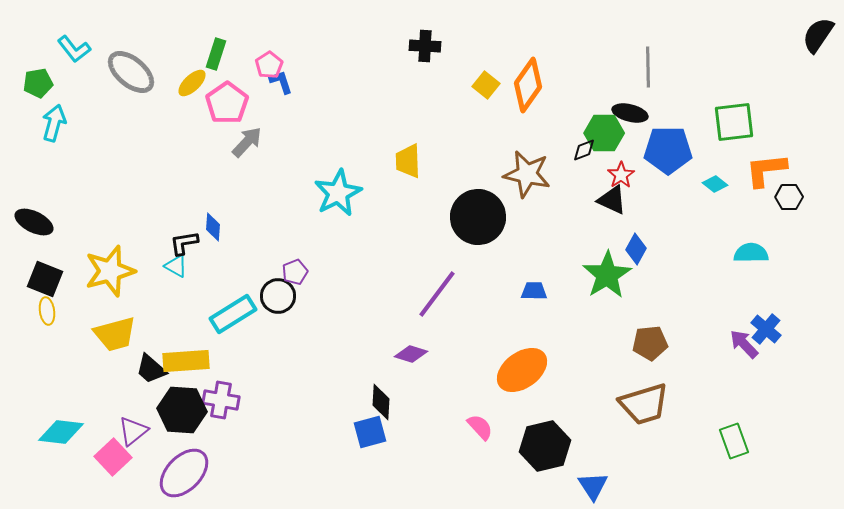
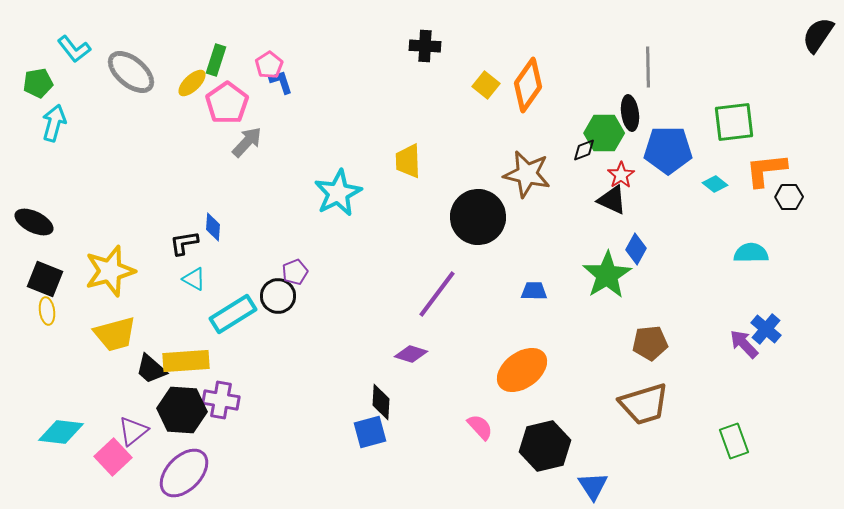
green rectangle at (216, 54): moved 6 px down
black ellipse at (630, 113): rotated 68 degrees clockwise
cyan triangle at (176, 266): moved 18 px right, 13 px down
